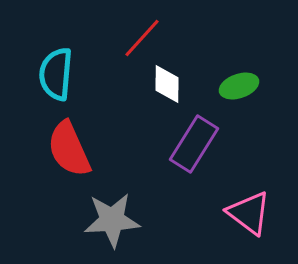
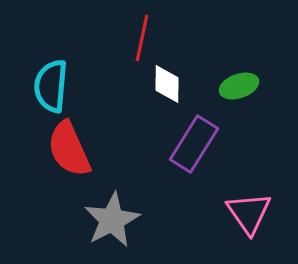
red line: rotated 30 degrees counterclockwise
cyan semicircle: moved 5 px left, 12 px down
pink triangle: rotated 18 degrees clockwise
gray star: rotated 24 degrees counterclockwise
